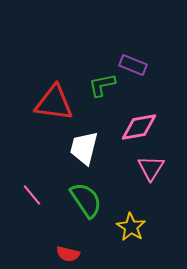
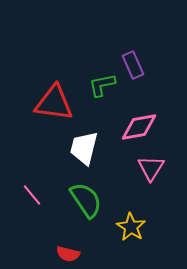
purple rectangle: rotated 44 degrees clockwise
